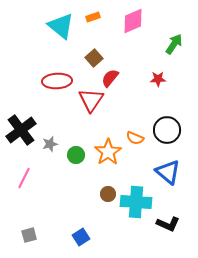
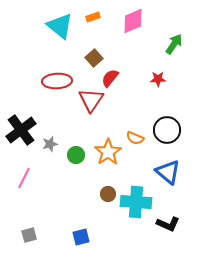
cyan triangle: moved 1 px left
blue square: rotated 18 degrees clockwise
